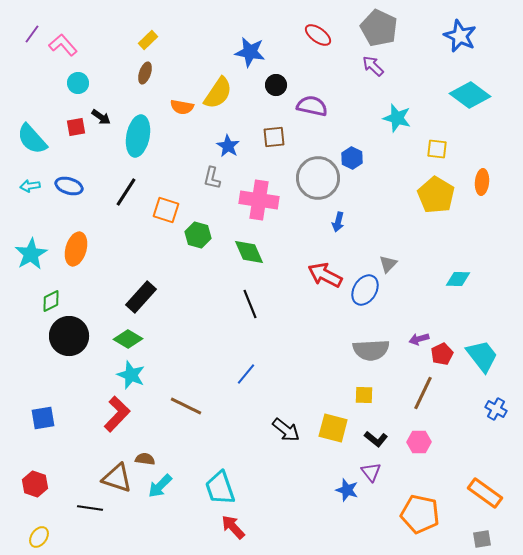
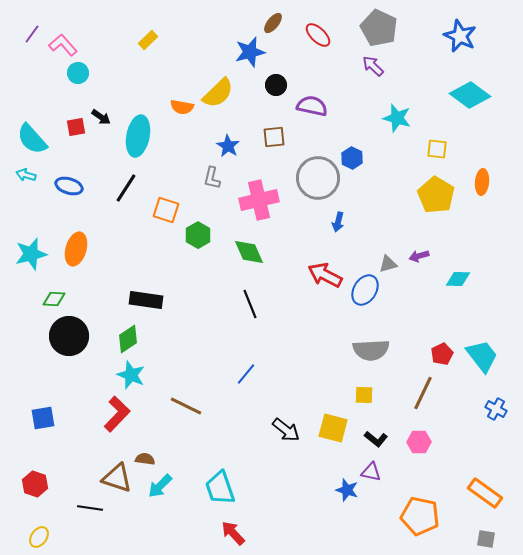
red ellipse at (318, 35): rotated 8 degrees clockwise
blue star at (250, 52): rotated 24 degrees counterclockwise
brown ellipse at (145, 73): moved 128 px right, 50 px up; rotated 20 degrees clockwise
cyan circle at (78, 83): moved 10 px up
yellow semicircle at (218, 93): rotated 12 degrees clockwise
cyan arrow at (30, 186): moved 4 px left, 11 px up; rotated 24 degrees clockwise
black line at (126, 192): moved 4 px up
pink cross at (259, 200): rotated 21 degrees counterclockwise
green hexagon at (198, 235): rotated 15 degrees clockwise
cyan star at (31, 254): rotated 16 degrees clockwise
gray triangle at (388, 264): rotated 30 degrees clockwise
black rectangle at (141, 297): moved 5 px right, 3 px down; rotated 56 degrees clockwise
green diamond at (51, 301): moved 3 px right, 2 px up; rotated 30 degrees clockwise
green diamond at (128, 339): rotated 64 degrees counterclockwise
purple arrow at (419, 339): moved 83 px up
purple triangle at (371, 472): rotated 40 degrees counterclockwise
orange pentagon at (420, 514): moved 2 px down
red arrow at (233, 527): moved 6 px down
gray square at (482, 539): moved 4 px right; rotated 18 degrees clockwise
